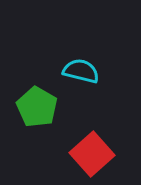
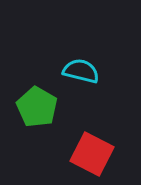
red square: rotated 21 degrees counterclockwise
